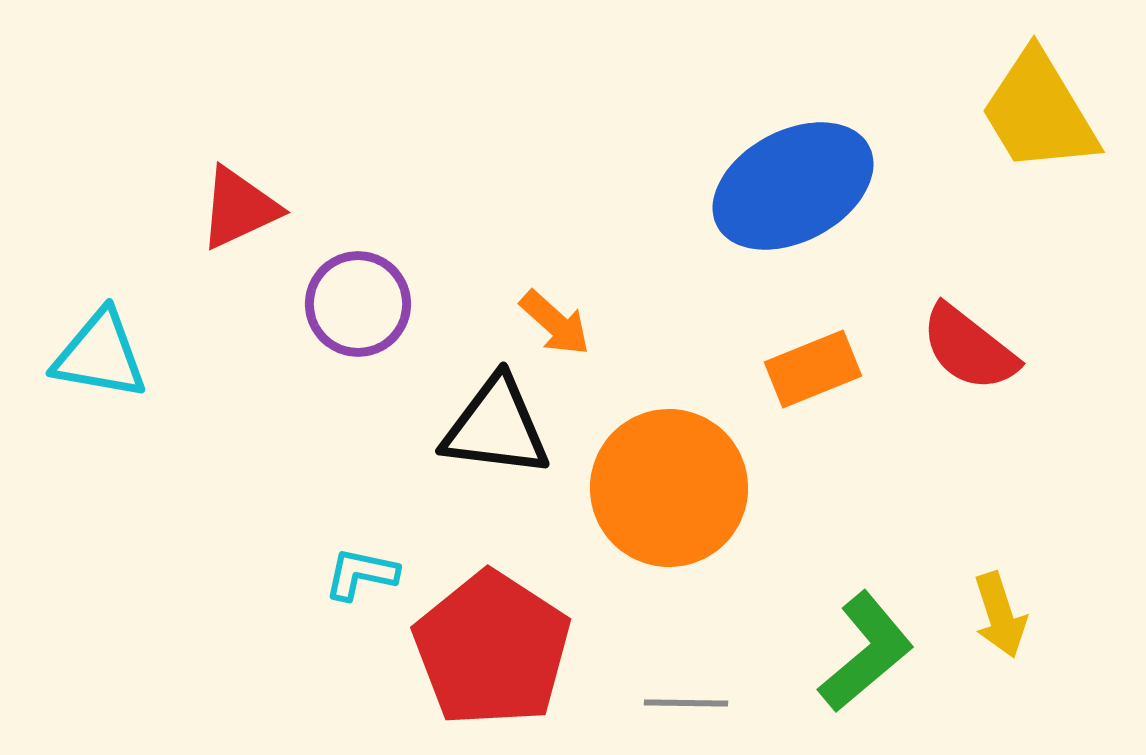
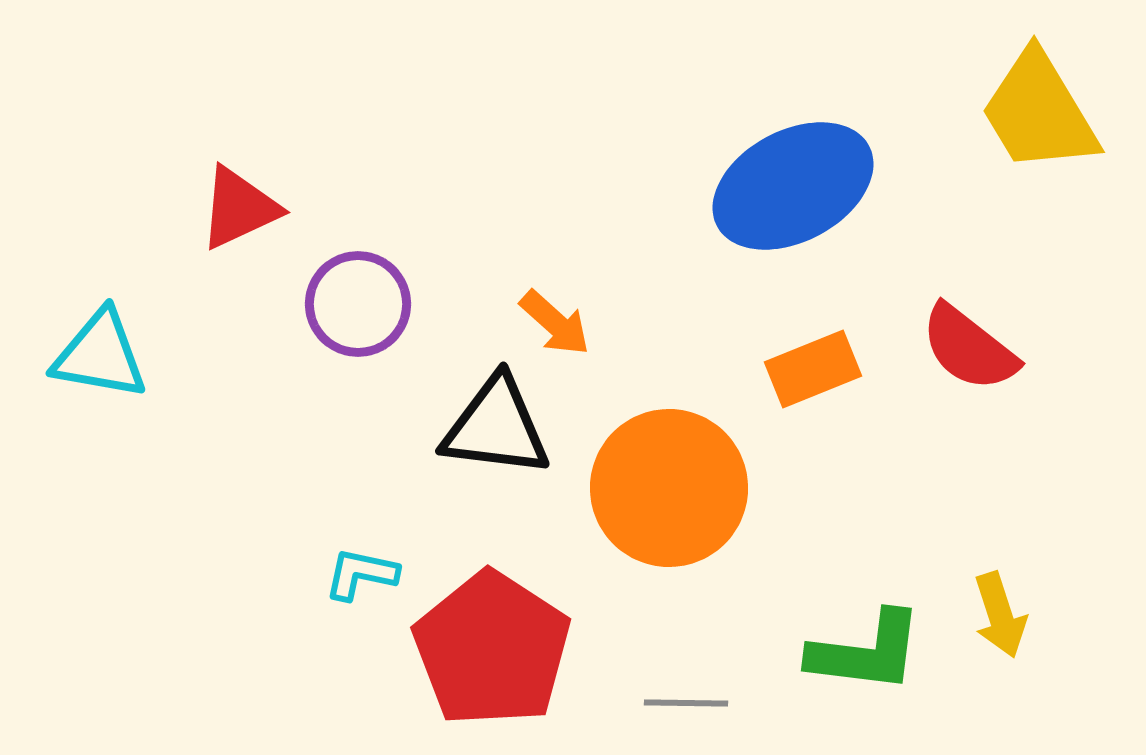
green L-shape: rotated 47 degrees clockwise
